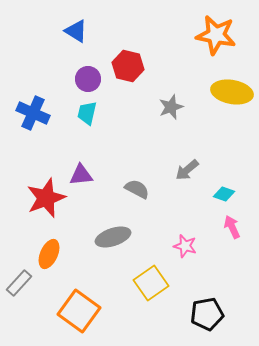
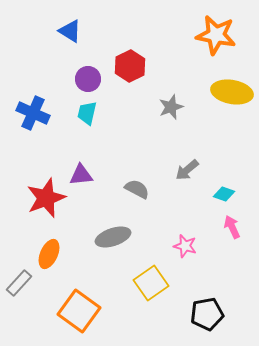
blue triangle: moved 6 px left
red hexagon: moved 2 px right; rotated 20 degrees clockwise
